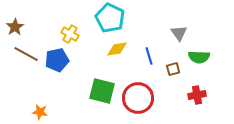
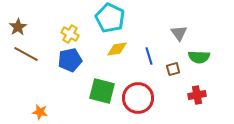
brown star: moved 3 px right
blue pentagon: moved 13 px right
